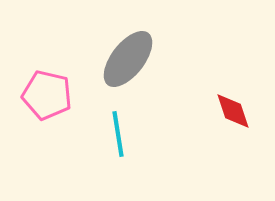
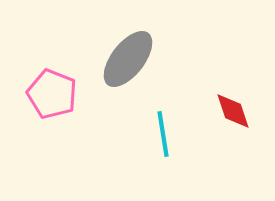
pink pentagon: moved 5 px right, 1 px up; rotated 9 degrees clockwise
cyan line: moved 45 px right
